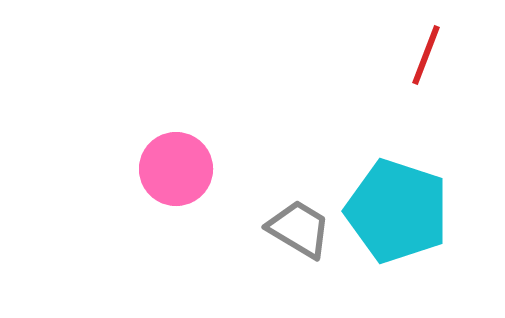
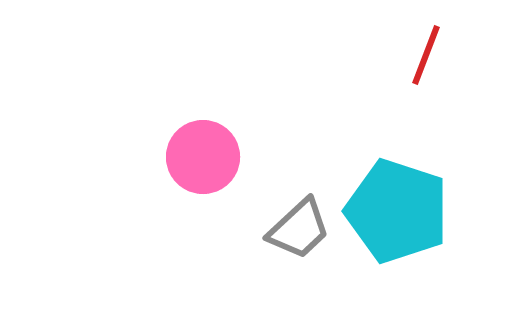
pink circle: moved 27 px right, 12 px up
gray trapezoid: rotated 106 degrees clockwise
